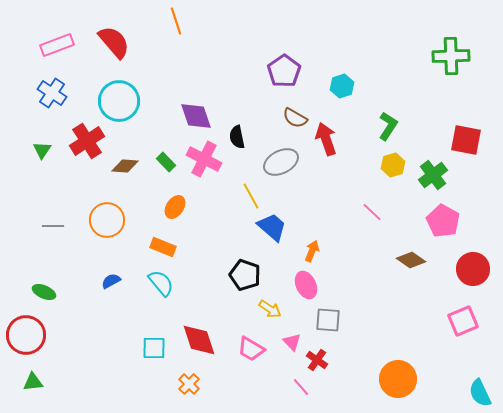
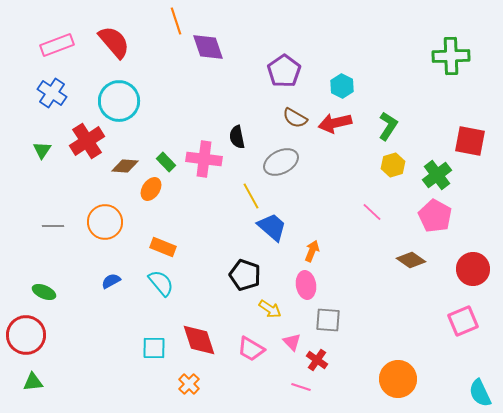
cyan hexagon at (342, 86): rotated 15 degrees counterclockwise
purple diamond at (196, 116): moved 12 px right, 69 px up
red arrow at (326, 139): moved 9 px right, 16 px up; rotated 84 degrees counterclockwise
red square at (466, 140): moved 4 px right, 1 px down
pink cross at (204, 159): rotated 20 degrees counterclockwise
green cross at (433, 175): moved 4 px right
orange ellipse at (175, 207): moved 24 px left, 18 px up
orange circle at (107, 220): moved 2 px left, 2 px down
pink pentagon at (443, 221): moved 8 px left, 5 px up
pink ellipse at (306, 285): rotated 16 degrees clockwise
pink line at (301, 387): rotated 30 degrees counterclockwise
